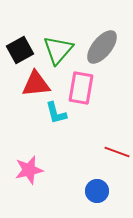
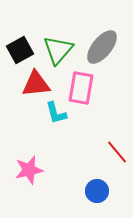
red line: rotated 30 degrees clockwise
